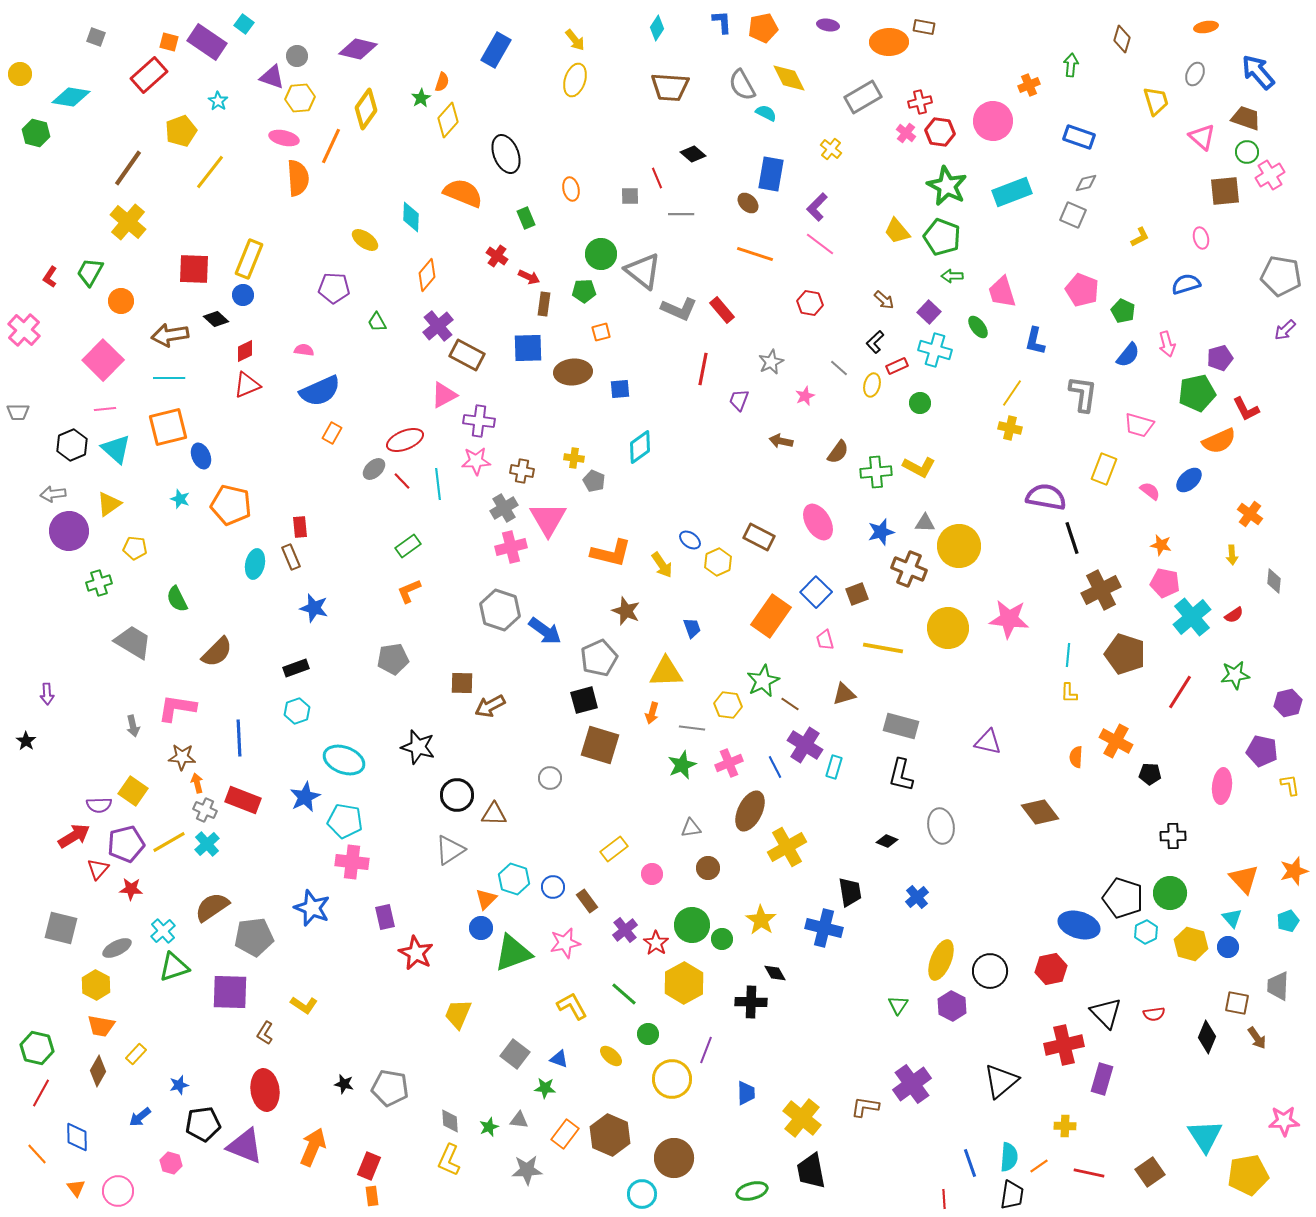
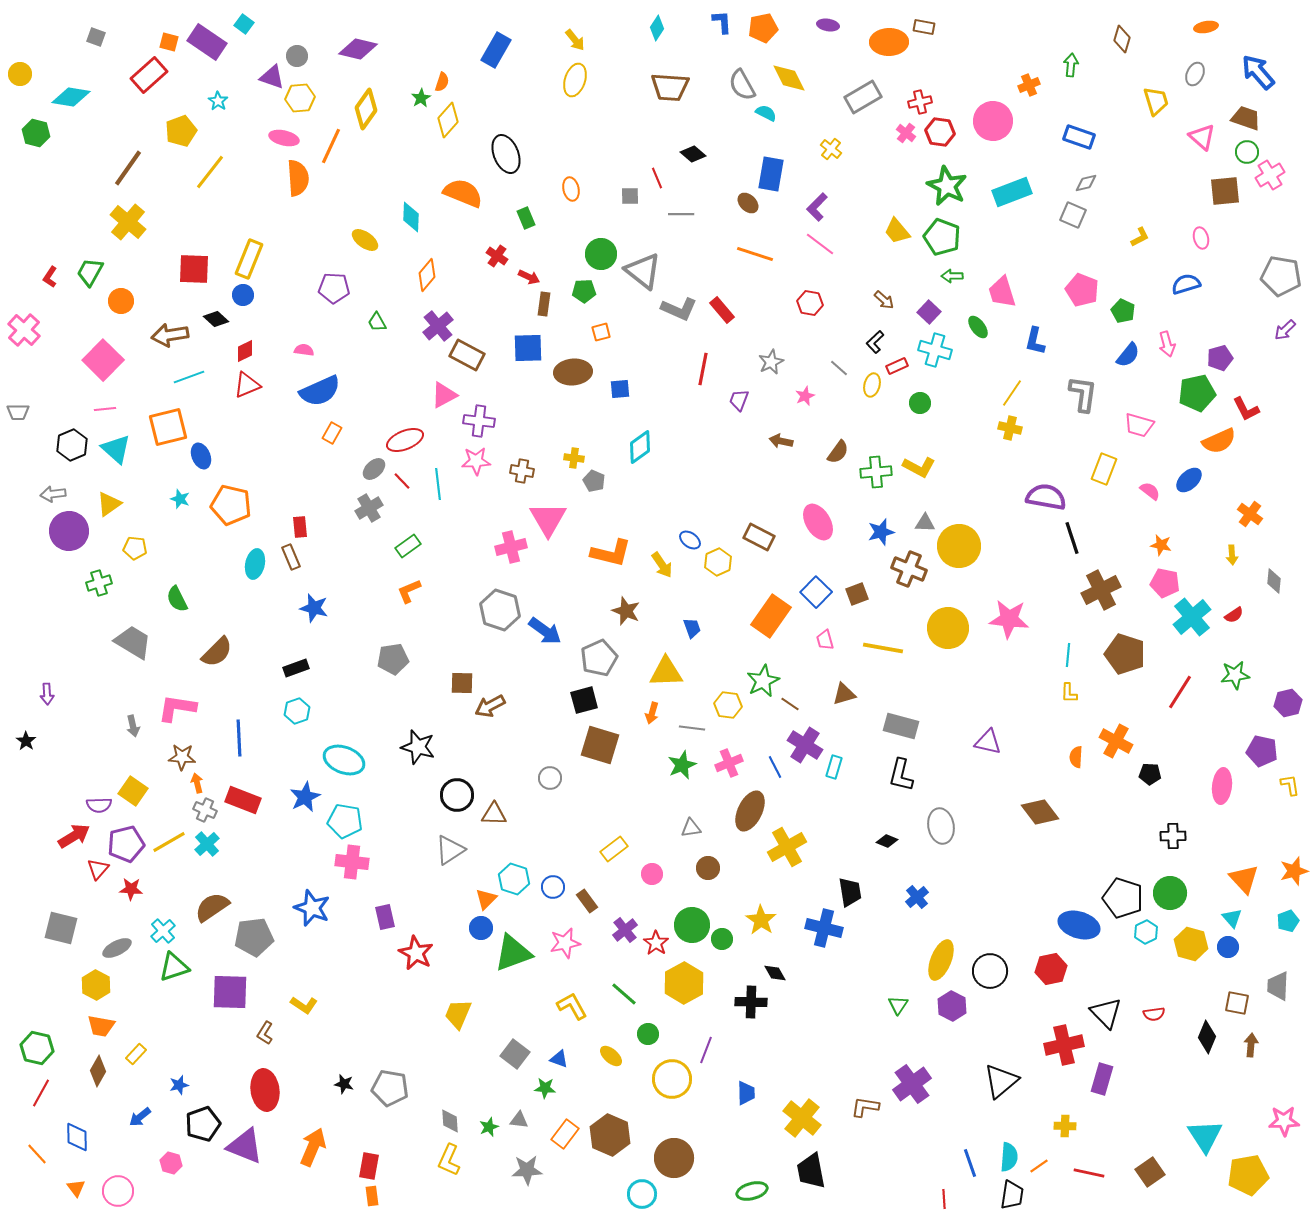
cyan line at (169, 378): moved 20 px right, 1 px up; rotated 20 degrees counterclockwise
gray cross at (504, 508): moved 135 px left
brown arrow at (1257, 1038): moved 6 px left, 7 px down; rotated 140 degrees counterclockwise
black pentagon at (203, 1124): rotated 12 degrees counterclockwise
red rectangle at (369, 1166): rotated 12 degrees counterclockwise
